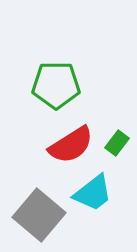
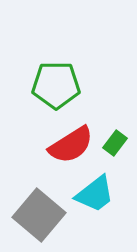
green rectangle: moved 2 px left
cyan trapezoid: moved 2 px right, 1 px down
